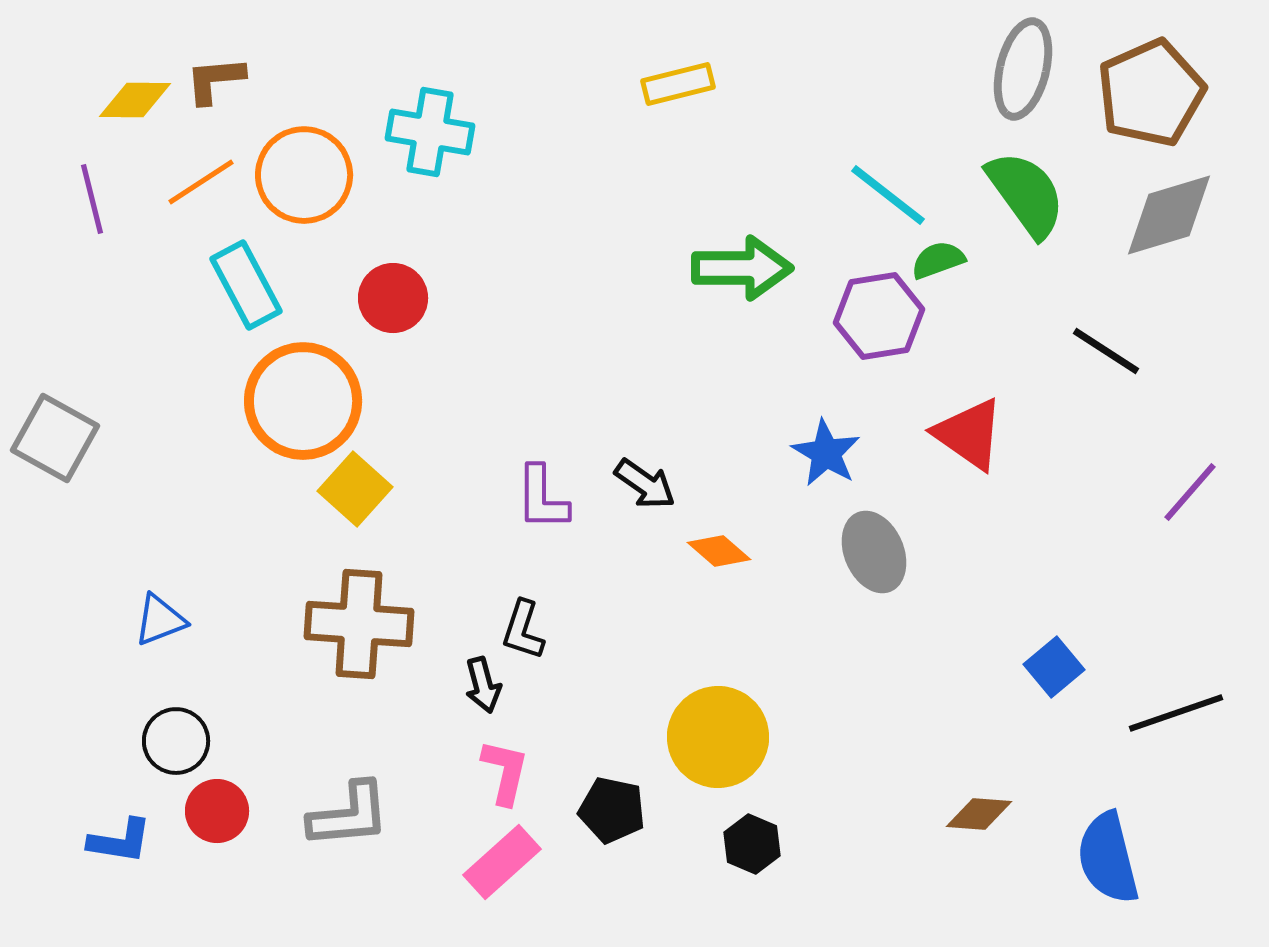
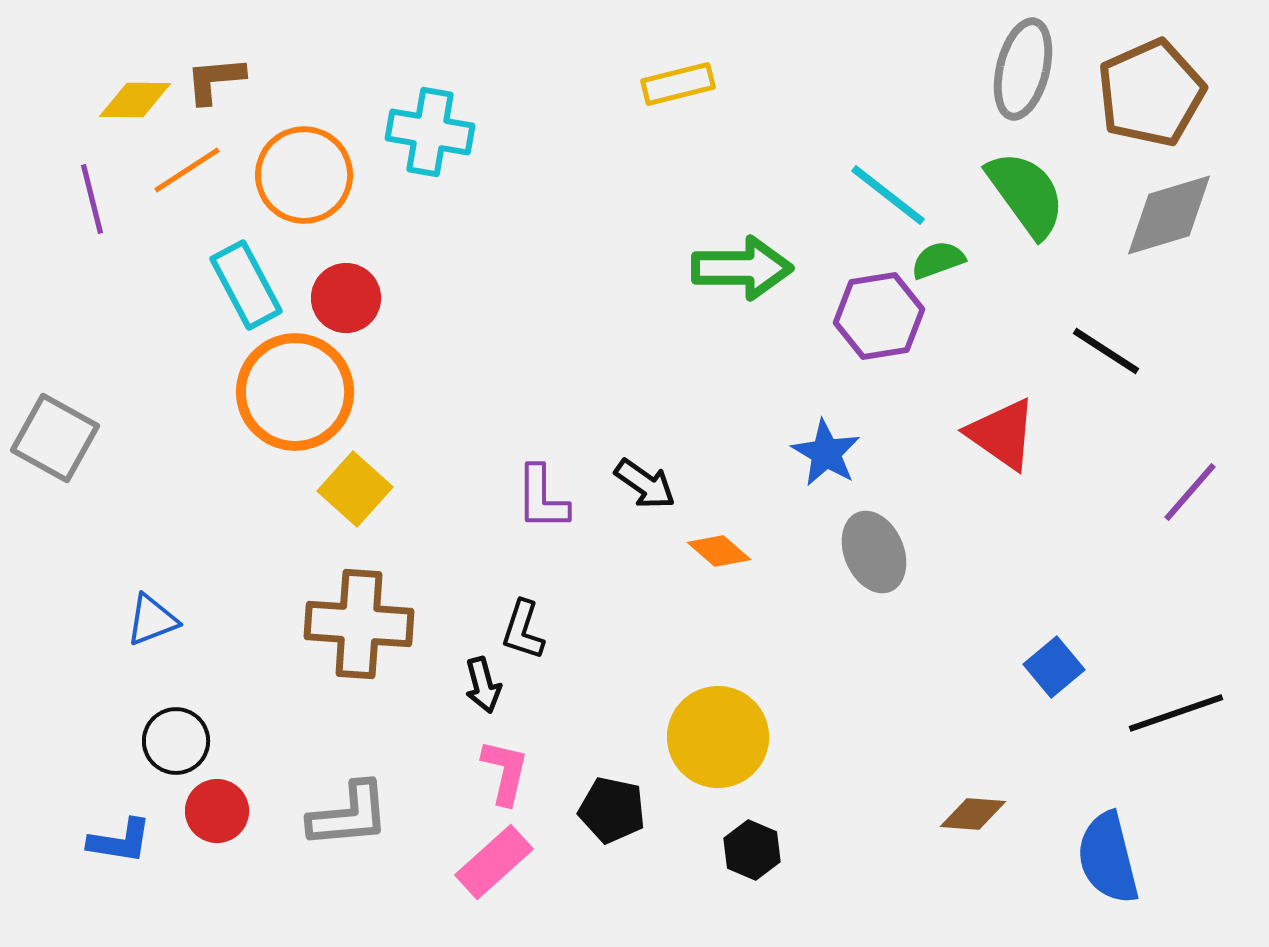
orange line at (201, 182): moved 14 px left, 12 px up
red circle at (393, 298): moved 47 px left
orange circle at (303, 401): moved 8 px left, 9 px up
red triangle at (969, 434): moved 33 px right
blue triangle at (160, 620): moved 8 px left
brown diamond at (979, 814): moved 6 px left
black hexagon at (752, 844): moved 6 px down
pink rectangle at (502, 862): moved 8 px left
